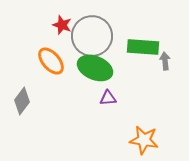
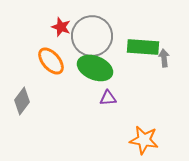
red star: moved 1 px left, 2 px down
gray arrow: moved 1 px left, 3 px up
